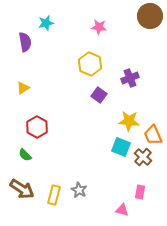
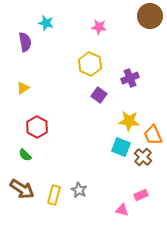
cyan star: rotated 28 degrees clockwise
pink rectangle: moved 1 px right, 3 px down; rotated 56 degrees clockwise
